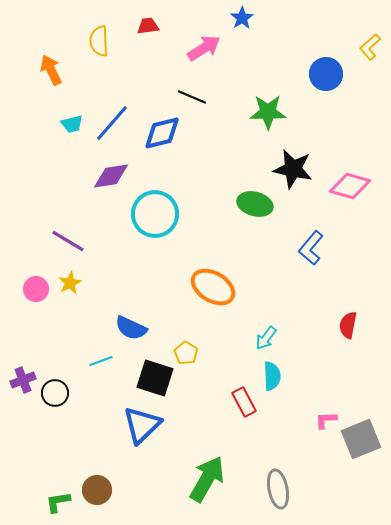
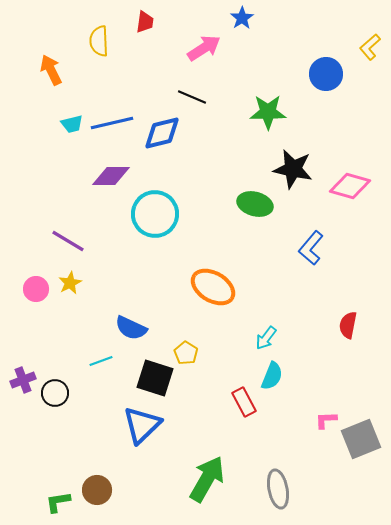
red trapezoid: moved 3 px left, 4 px up; rotated 105 degrees clockwise
blue line: rotated 36 degrees clockwise
purple diamond: rotated 9 degrees clockwise
cyan semicircle: rotated 24 degrees clockwise
